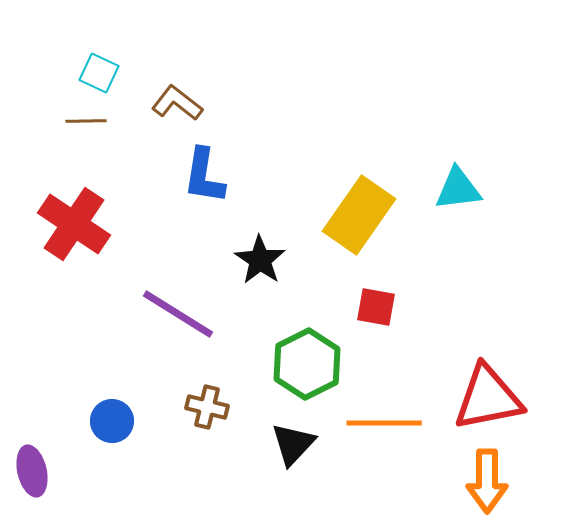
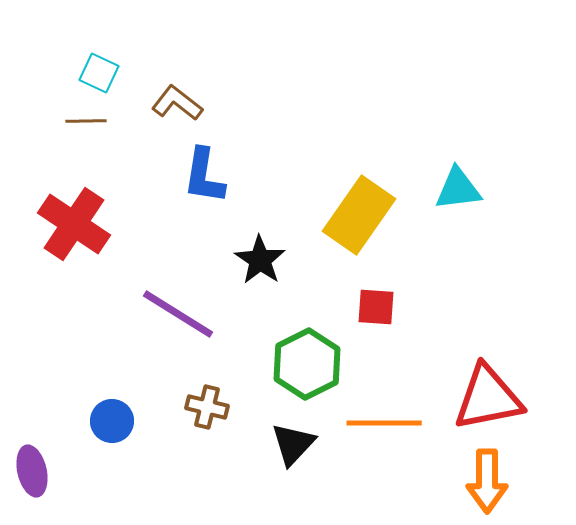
red square: rotated 6 degrees counterclockwise
